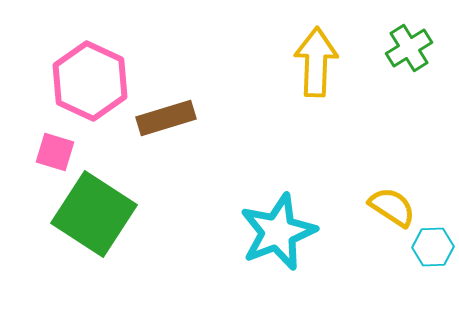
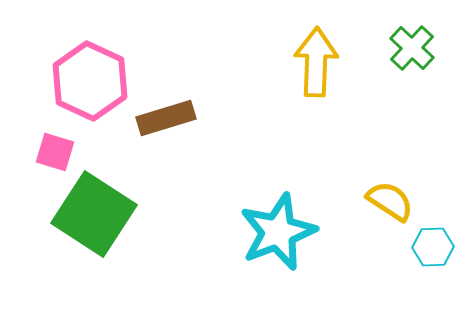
green cross: moved 3 px right; rotated 15 degrees counterclockwise
yellow semicircle: moved 2 px left, 6 px up
